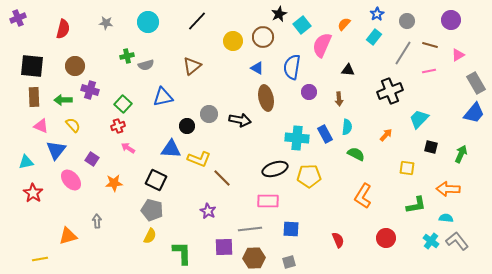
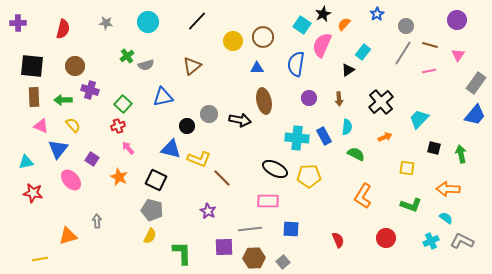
black star at (279, 14): moved 44 px right
purple cross at (18, 18): moved 5 px down; rotated 21 degrees clockwise
purple circle at (451, 20): moved 6 px right
gray circle at (407, 21): moved 1 px left, 5 px down
cyan square at (302, 25): rotated 18 degrees counterclockwise
cyan rectangle at (374, 37): moved 11 px left, 15 px down
pink triangle at (458, 55): rotated 24 degrees counterclockwise
green cross at (127, 56): rotated 24 degrees counterclockwise
blue semicircle at (292, 67): moved 4 px right, 3 px up
blue triangle at (257, 68): rotated 32 degrees counterclockwise
black triangle at (348, 70): rotated 40 degrees counterclockwise
gray rectangle at (476, 83): rotated 65 degrees clockwise
black cross at (390, 91): moved 9 px left, 11 px down; rotated 20 degrees counterclockwise
purple circle at (309, 92): moved 6 px down
brown ellipse at (266, 98): moved 2 px left, 3 px down
blue trapezoid at (474, 113): moved 1 px right, 2 px down
blue rectangle at (325, 134): moved 1 px left, 2 px down
orange arrow at (386, 135): moved 1 px left, 2 px down; rotated 24 degrees clockwise
black square at (431, 147): moved 3 px right, 1 px down
pink arrow at (128, 148): rotated 16 degrees clockwise
blue triangle at (171, 149): rotated 10 degrees clockwise
blue triangle at (56, 150): moved 2 px right, 1 px up
green arrow at (461, 154): rotated 36 degrees counterclockwise
black ellipse at (275, 169): rotated 45 degrees clockwise
orange star at (114, 183): moved 5 px right, 6 px up; rotated 30 degrees clockwise
red star at (33, 193): rotated 24 degrees counterclockwise
green L-shape at (416, 205): moved 5 px left; rotated 30 degrees clockwise
cyan semicircle at (446, 218): rotated 32 degrees clockwise
cyan cross at (431, 241): rotated 28 degrees clockwise
gray L-shape at (457, 241): moved 5 px right; rotated 25 degrees counterclockwise
gray square at (289, 262): moved 6 px left; rotated 24 degrees counterclockwise
